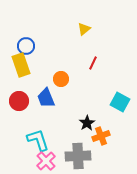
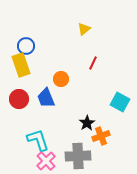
red circle: moved 2 px up
